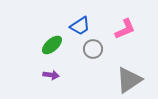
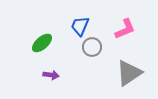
blue trapezoid: rotated 145 degrees clockwise
green ellipse: moved 10 px left, 2 px up
gray circle: moved 1 px left, 2 px up
gray triangle: moved 7 px up
